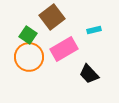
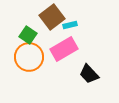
cyan rectangle: moved 24 px left, 5 px up
